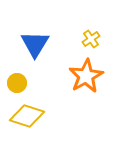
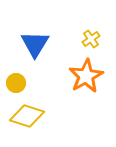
yellow circle: moved 1 px left
